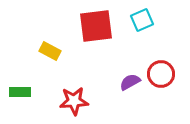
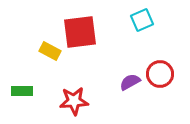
red square: moved 16 px left, 6 px down
red circle: moved 1 px left
green rectangle: moved 2 px right, 1 px up
